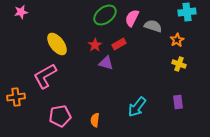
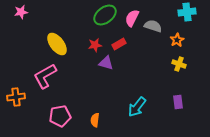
red star: rotated 24 degrees clockwise
